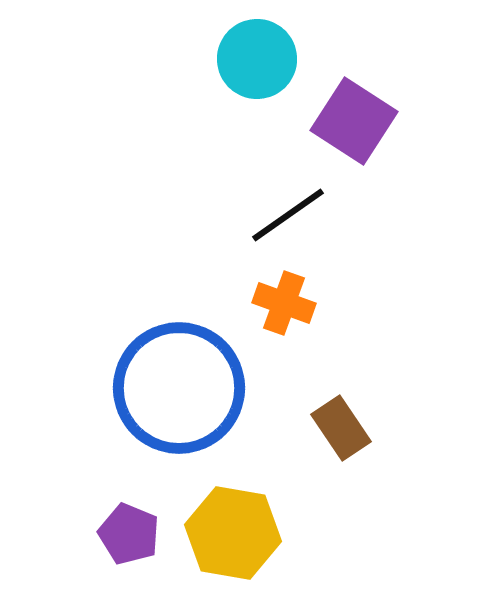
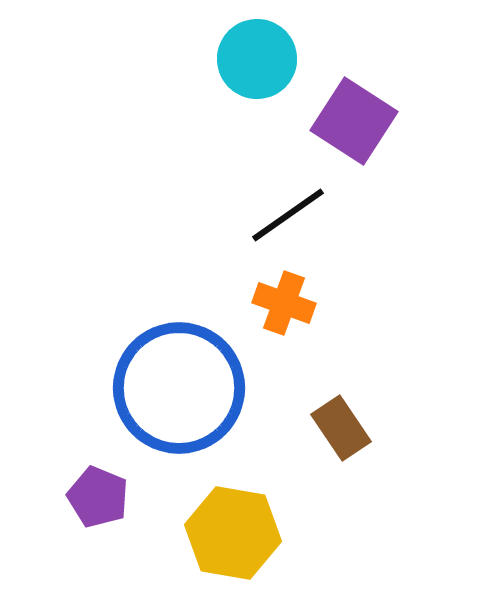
purple pentagon: moved 31 px left, 37 px up
